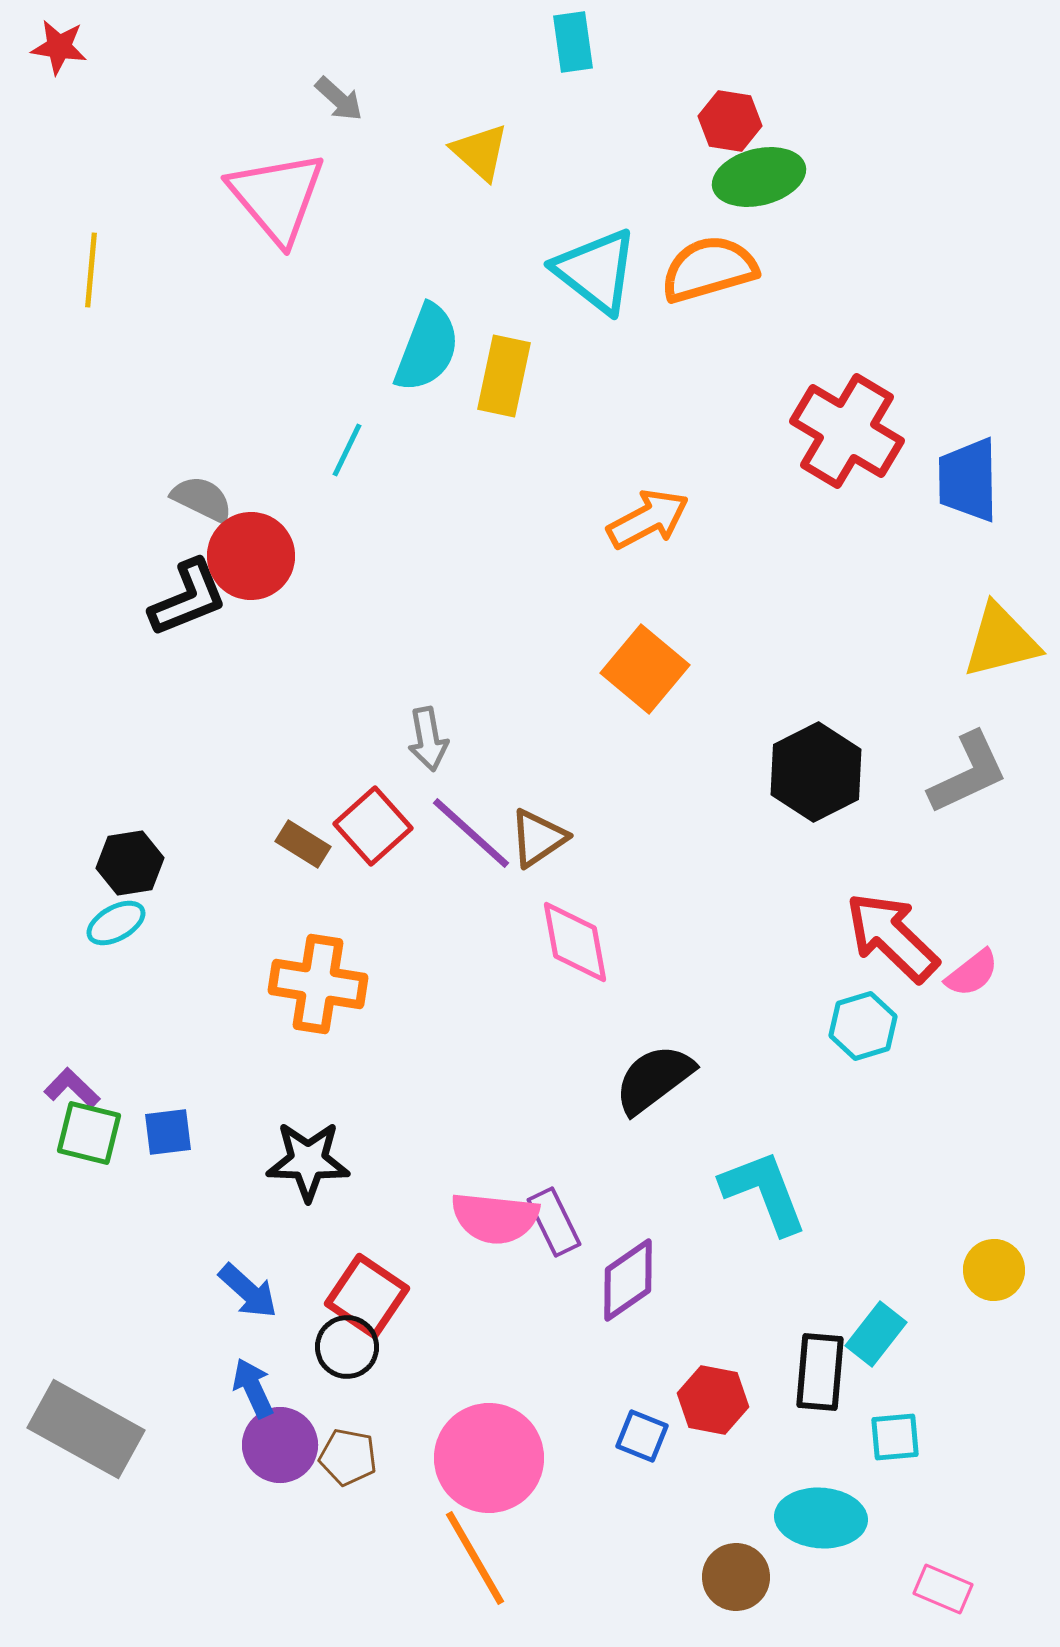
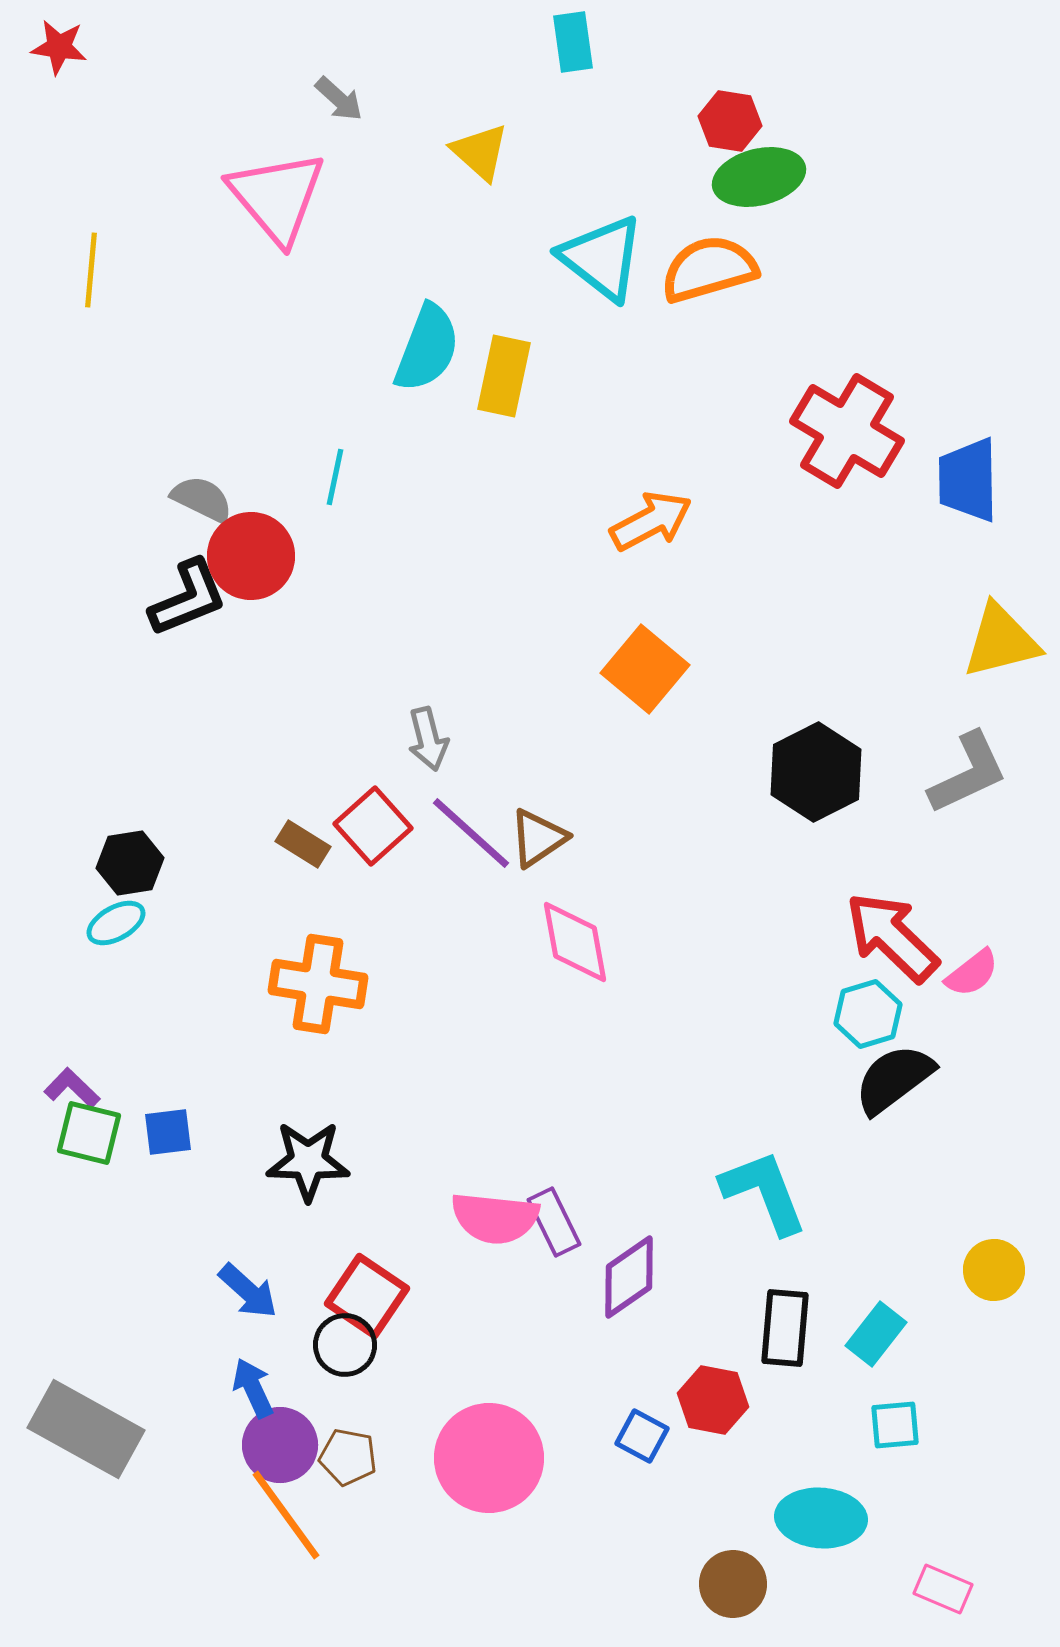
cyan triangle at (596, 271): moved 6 px right, 13 px up
cyan line at (347, 450): moved 12 px left, 27 px down; rotated 14 degrees counterclockwise
orange arrow at (648, 519): moved 3 px right, 2 px down
gray arrow at (428, 739): rotated 4 degrees counterclockwise
cyan hexagon at (863, 1026): moved 5 px right, 12 px up
black semicircle at (654, 1079): moved 240 px right
purple diamond at (628, 1280): moved 1 px right, 3 px up
black circle at (347, 1347): moved 2 px left, 2 px up
black rectangle at (820, 1372): moved 35 px left, 44 px up
blue square at (642, 1436): rotated 6 degrees clockwise
cyan square at (895, 1437): moved 12 px up
orange line at (475, 1558): moved 189 px left, 43 px up; rotated 6 degrees counterclockwise
brown circle at (736, 1577): moved 3 px left, 7 px down
